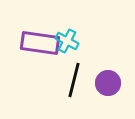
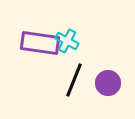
black line: rotated 8 degrees clockwise
